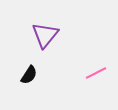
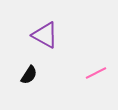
purple triangle: rotated 40 degrees counterclockwise
